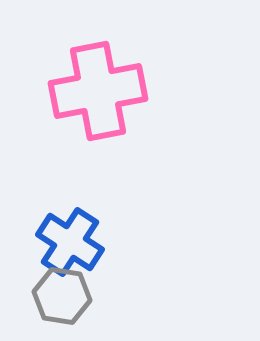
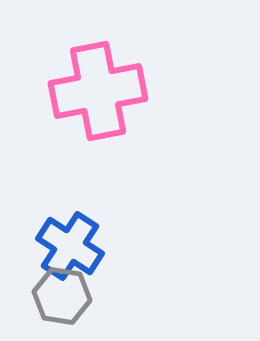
blue cross: moved 4 px down
